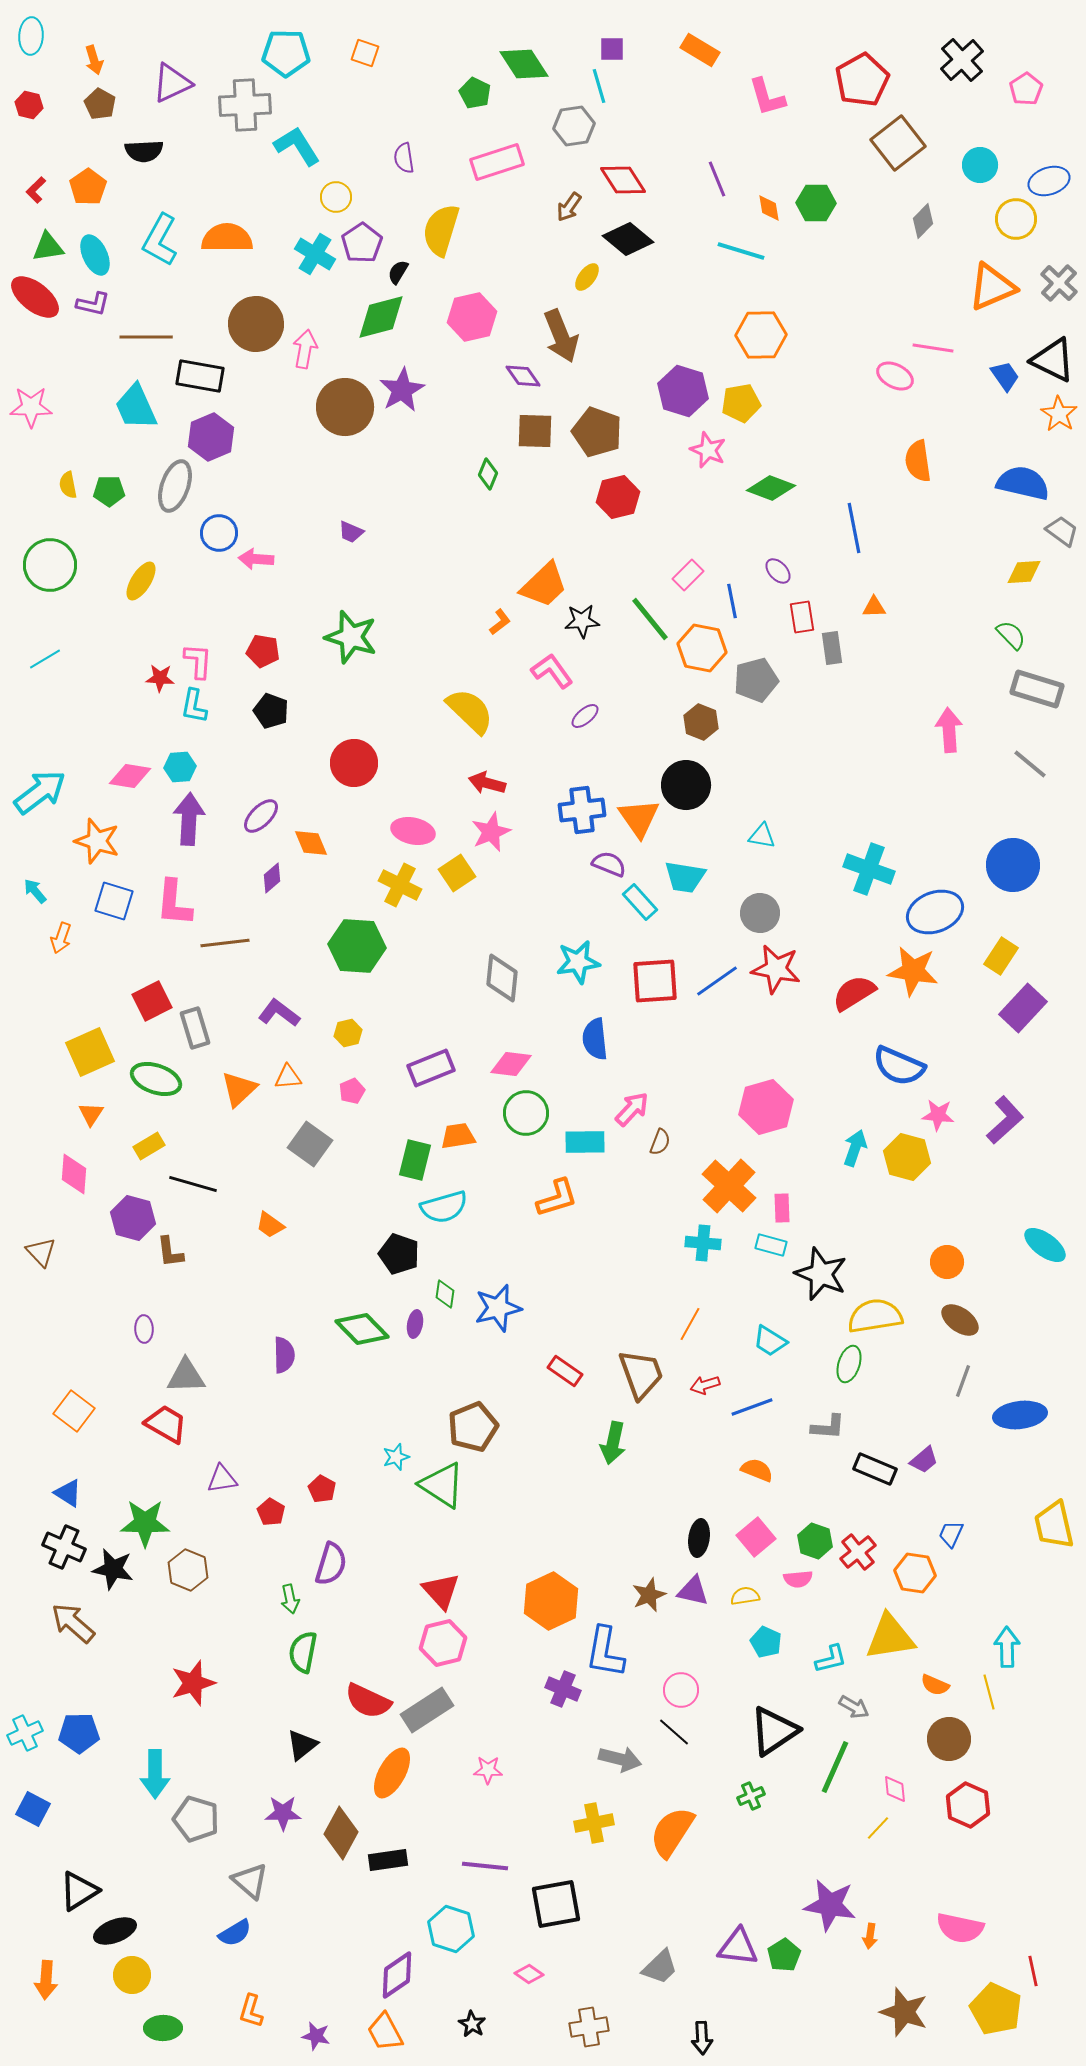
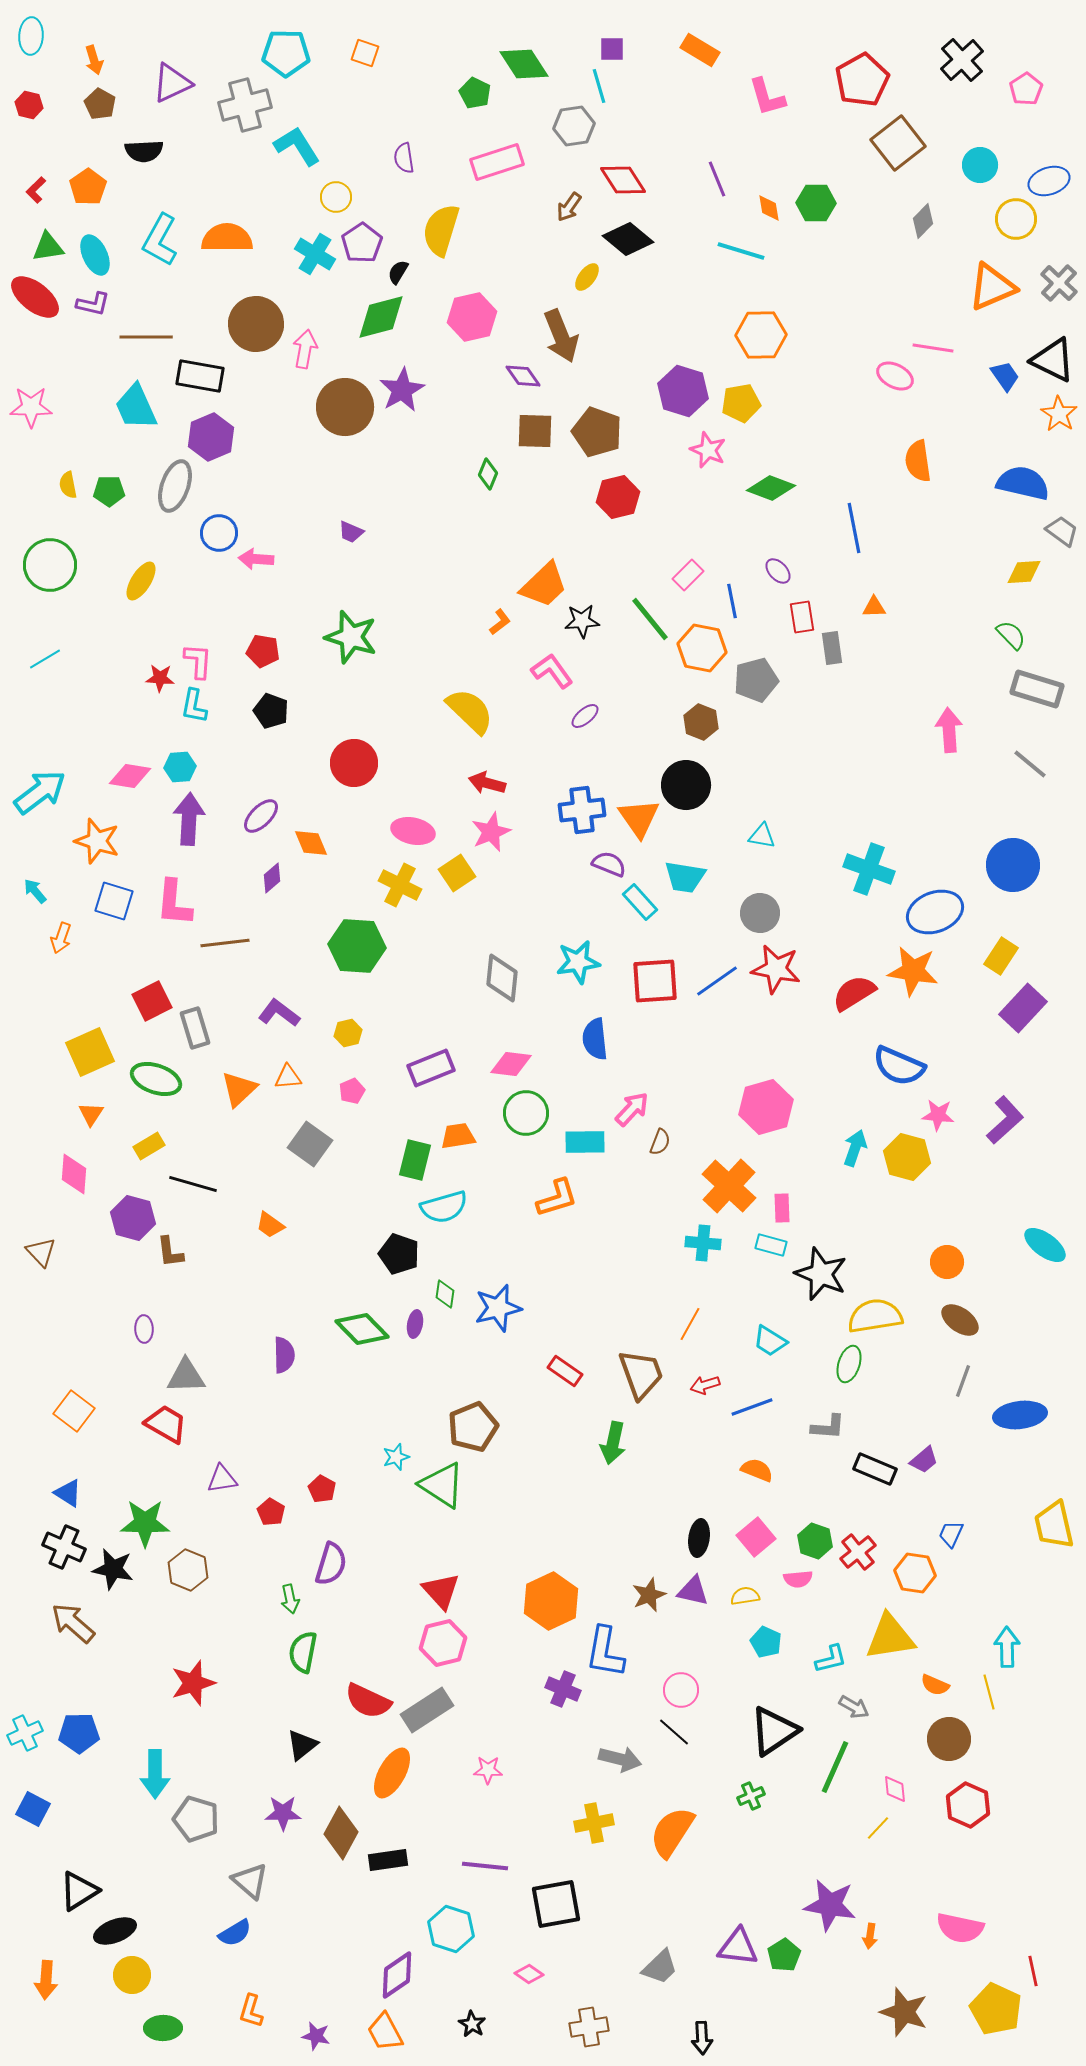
gray cross at (245, 105): rotated 12 degrees counterclockwise
